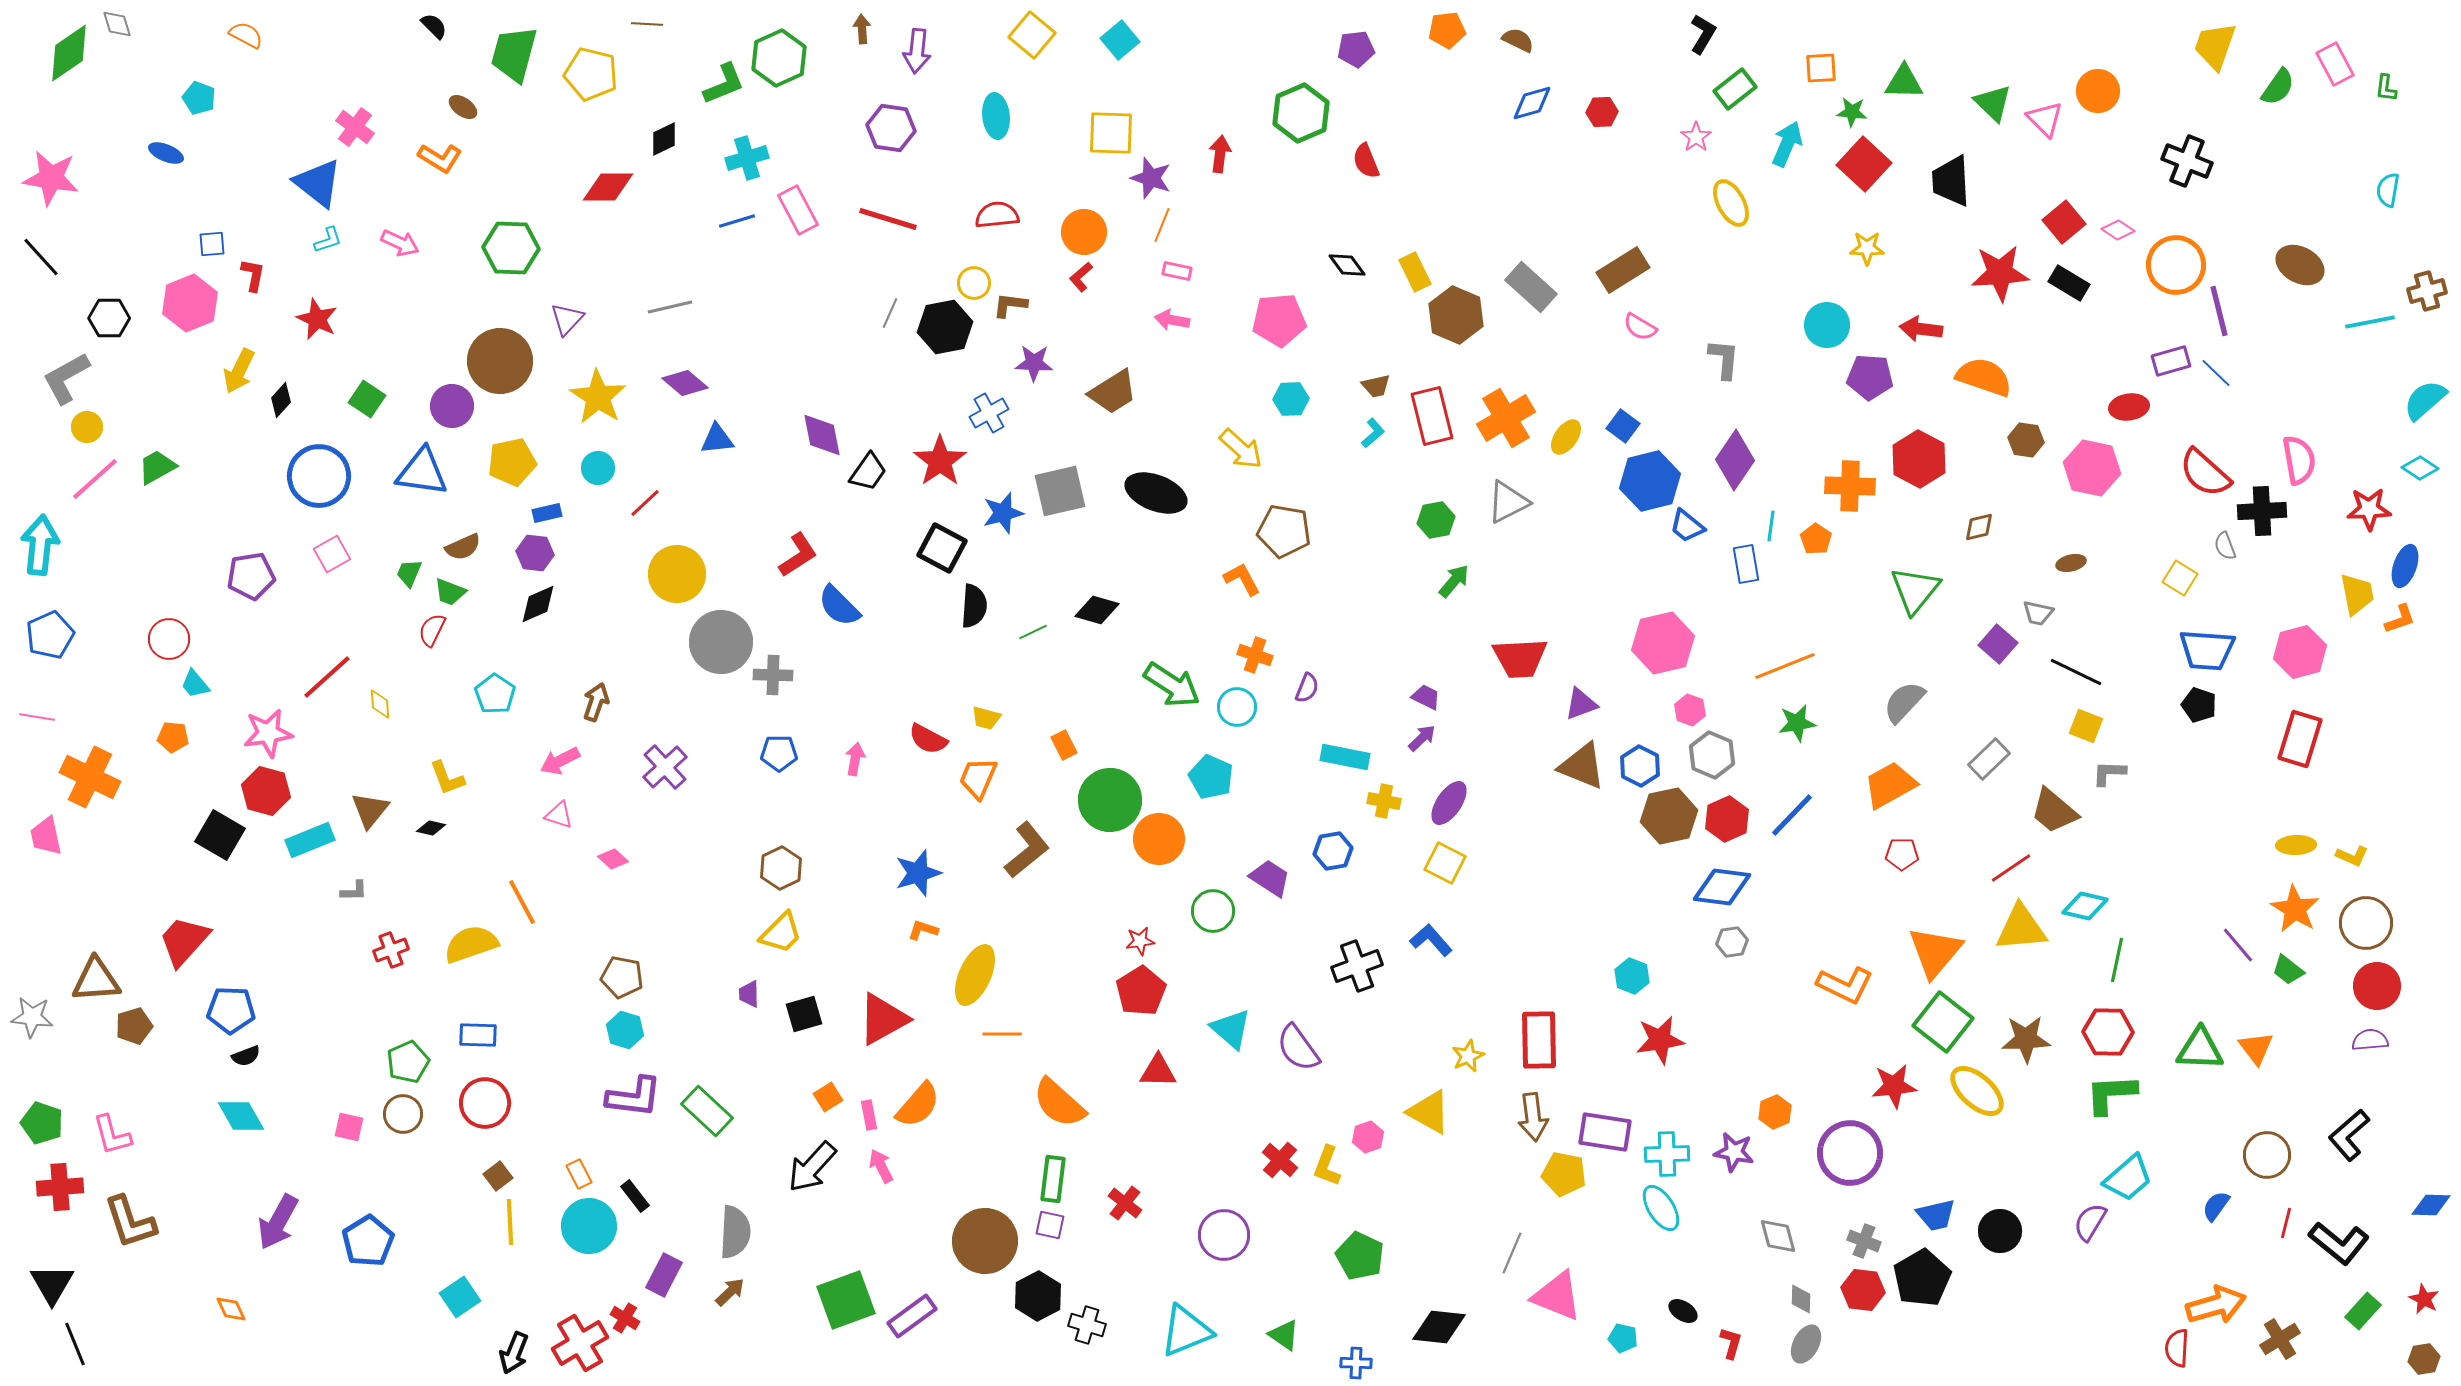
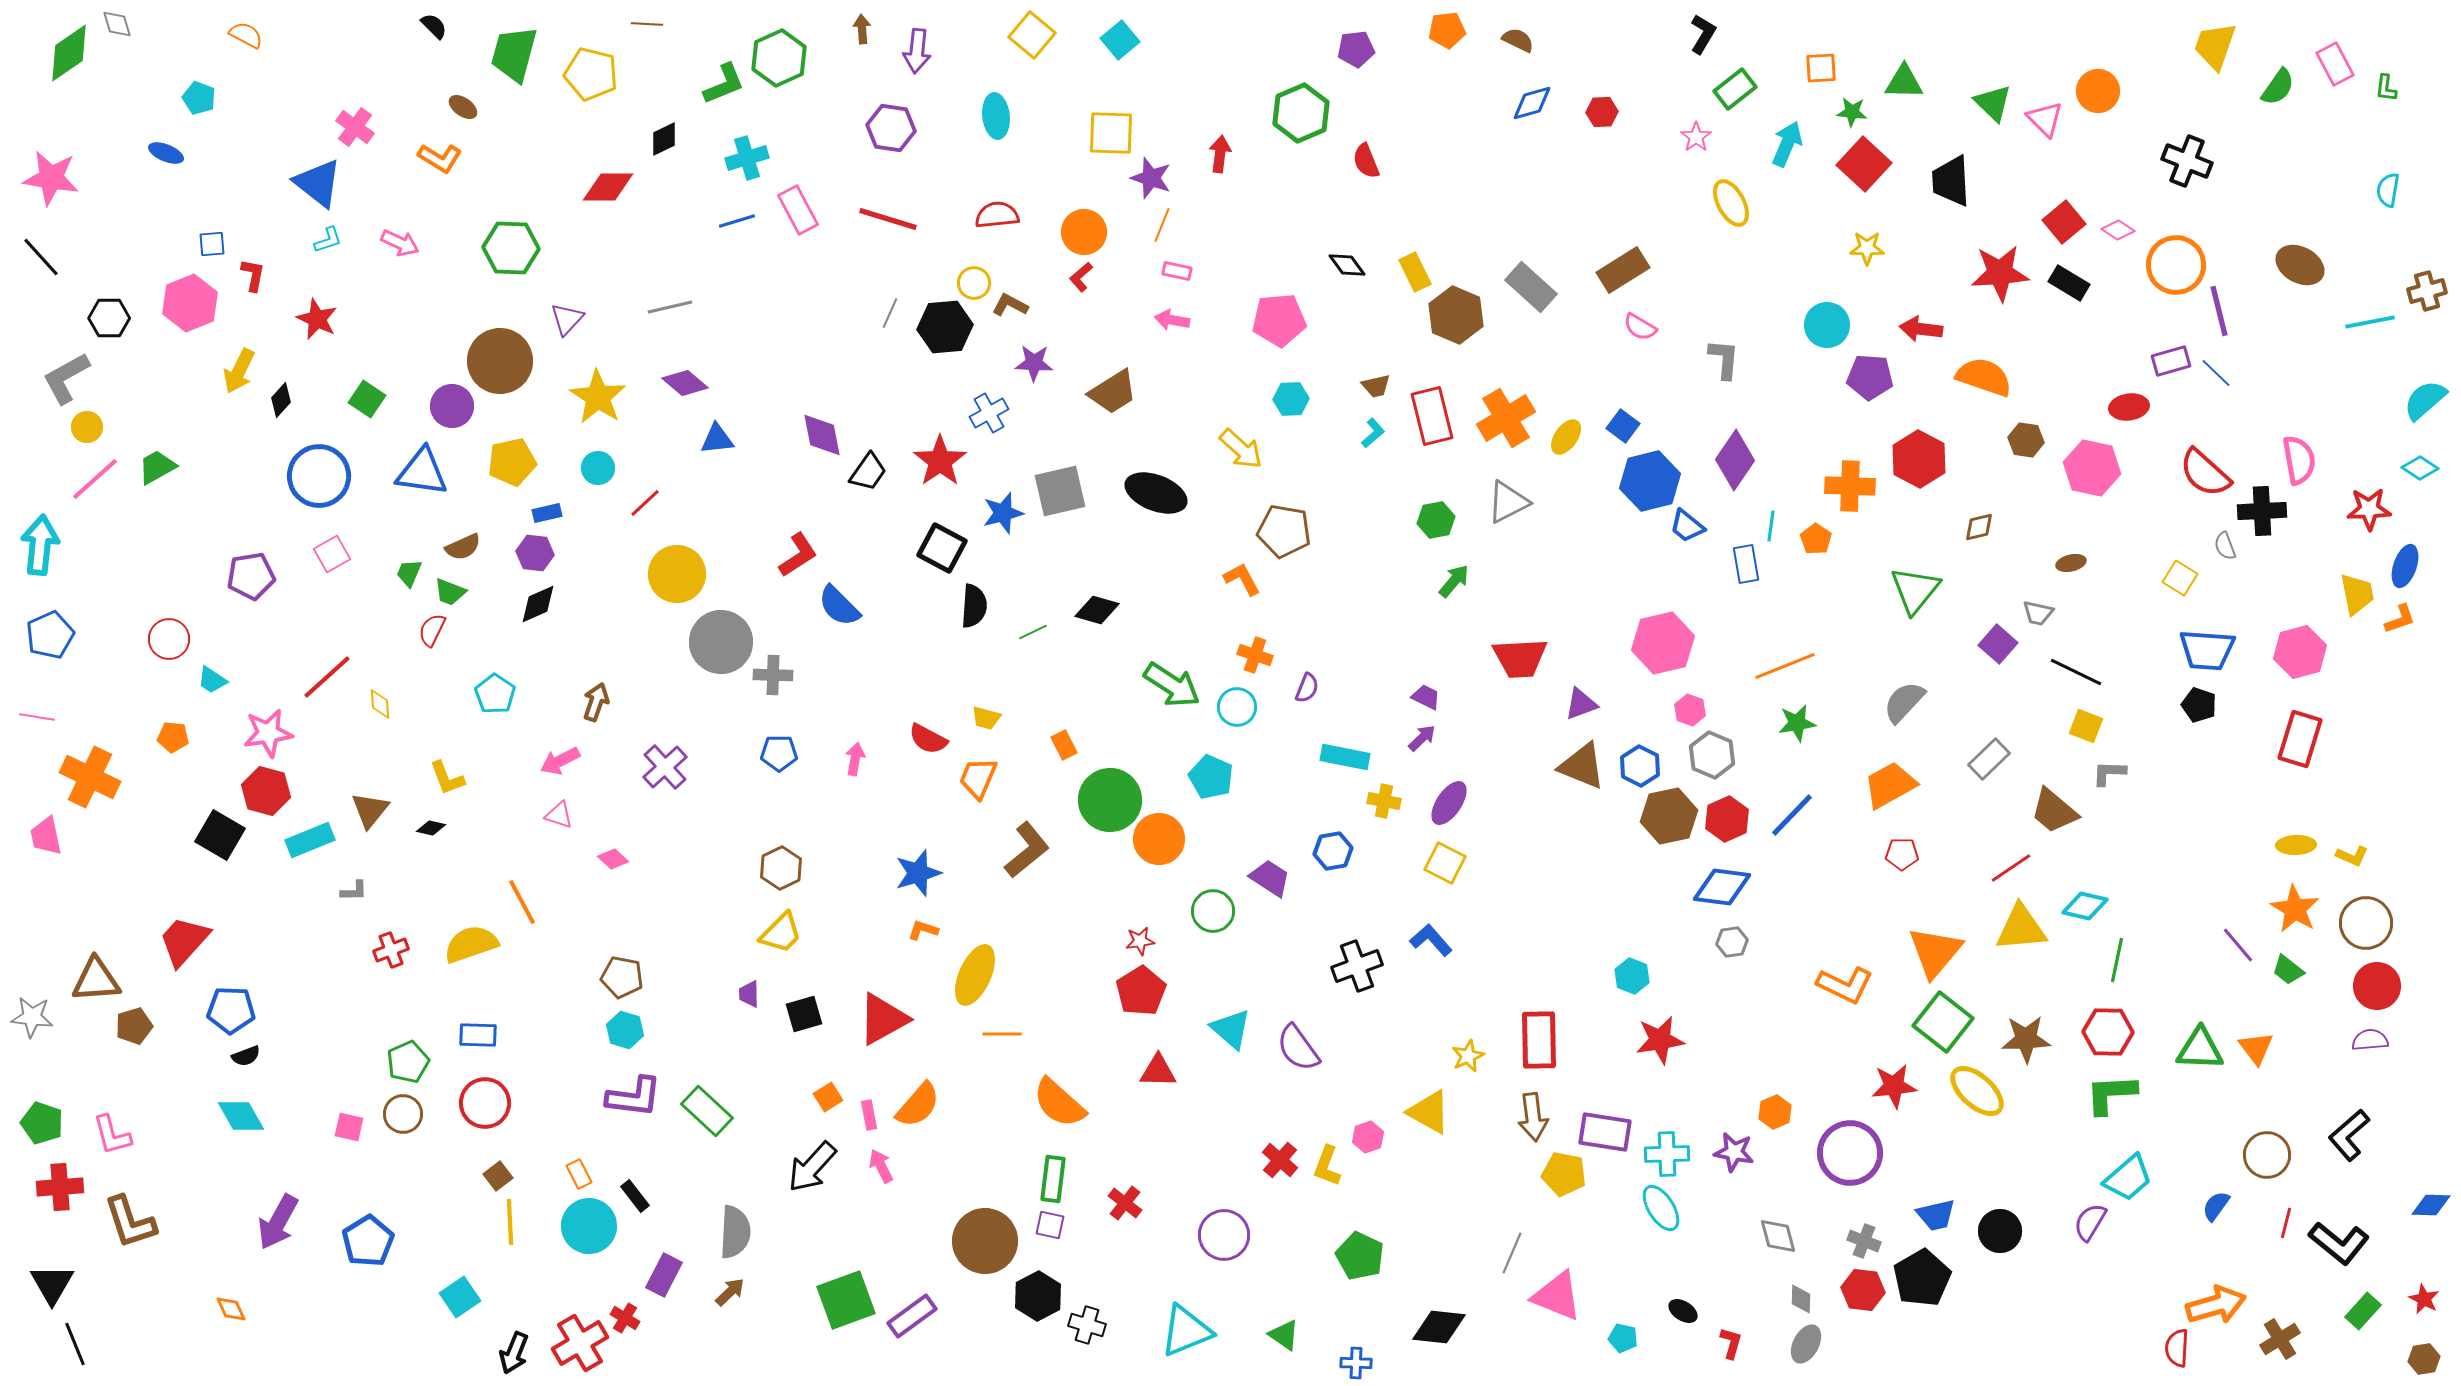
brown L-shape at (1010, 305): rotated 21 degrees clockwise
black hexagon at (945, 327): rotated 6 degrees clockwise
cyan trapezoid at (195, 684): moved 17 px right, 4 px up; rotated 16 degrees counterclockwise
